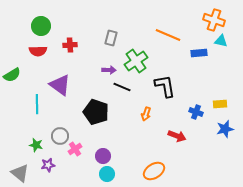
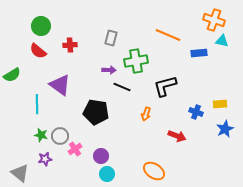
cyan triangle: moved 1 px right
red semicircle: rotated 42 degrees clockwise
green cross: rotated 25 degrees clockwise
black L-shape: rotated 95 degrees counterclockwise
black pentagon: rotated 10 degrees counterclockwise
blue star: rotated 12 degrees counterclockwise
green star: moved 5 px right, 10 px up
purple circle: moved 2 px left
purple star: moved 3 px left, 6 px up
orange ellipse: rotated 65 degrees clockwise
